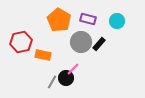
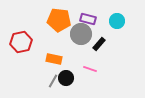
orange pentagon: rotated 25 degrees counterclockwise
gray circle: moved 8 px up
orange rectangle: moved 11 px right, 4 px down
pink line: moved 17 px right; rotated 64 degrees clockwise
gray line: moved 1 px right, 1 px up
